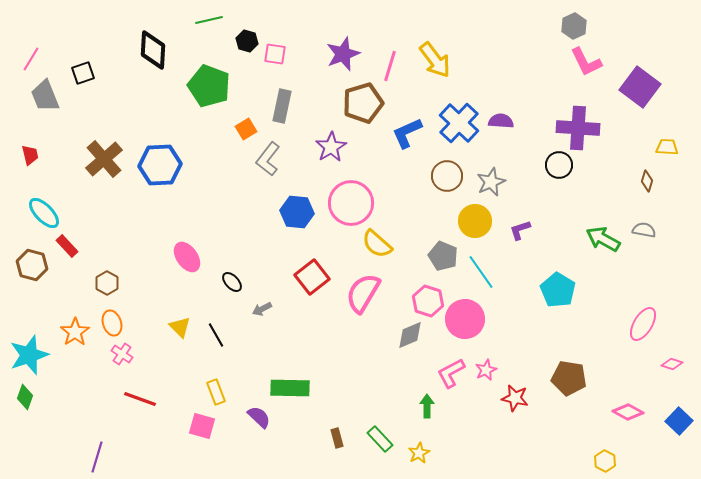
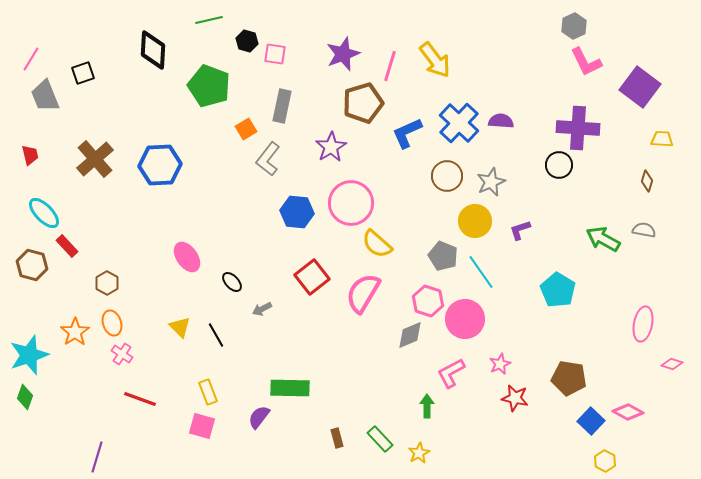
yellow trapezoid at (667, 147): moved 5 px left, 8 px up
brown cross at (104, 159): moved 9 px left
pink ellipse at (643, 324): rotated 20 degrees counterclockwise
pink star at (486, 370): moved 14 px right, 6 px up
yellow rectangle at (216, 392): moved 8 px left
purple semicircle at (259, 417): rotated 95 degrees counterclockwise
blue square at (679, 421): moved 88 px left
